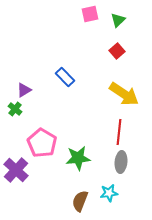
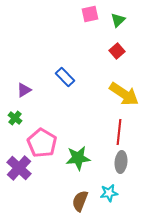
green cross: moved 9 px down
purple cross: moved 3 px right, 2 px up
